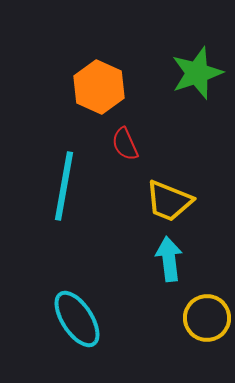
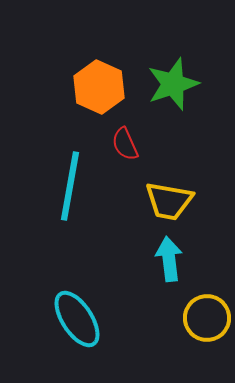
green star: moved 24 px left, 11 px down
cyan line: moved 6 px right
yellow trapezoid: rotated 12 degrees counterclockwise
